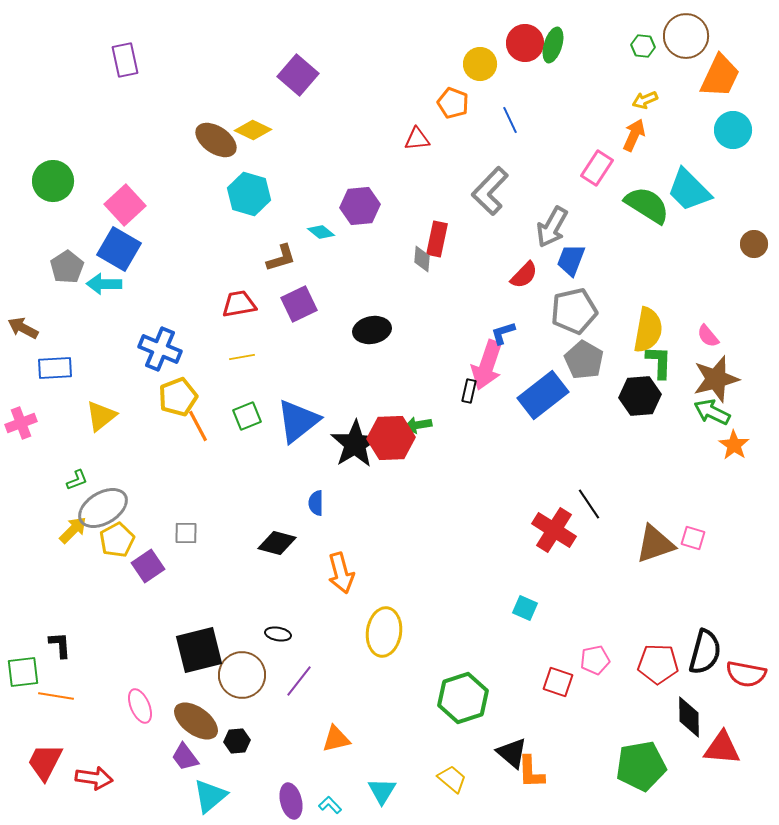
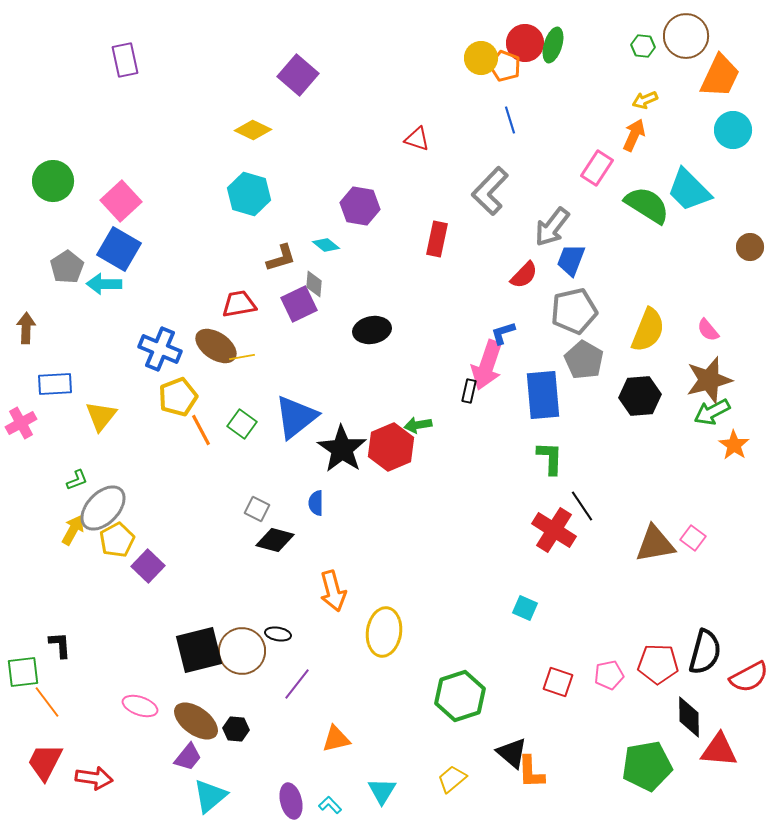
yellow circle at (480, 64): moved 1 px right, 6 px up
orange pentagon at (453, 103): moved 52 px right, 37 px up
blue line at (510, 120): rotated 8 degrees clockwise
red triangle at (417, 139): rotated 24 degrees clockwise
brown ellipse at (216, 140): moved 206 px down
pink square at (125, 205): moved 4 px left, 4 px up
purple hexagon at (360, 206): rotated 15 degrees clockwise
gray arrow at (552, 227): rotated 9 degrees clockwise
cyan diamond at (321, 232): moved 5 px right, 13 px down
brown circle at (754, 244): moved 4 px left, 3 px down
gray diamond at (422, 259): moved 108 px left, 25 px down
brown arrow at (23, 328): moved 3 px right; rotated 64 degrees clockwise
yellow semicircle at (648, 330): rotated 12 degrees clockwise
pink semicircle at (708, 336): moved 6 px up
green L-shape at (659, 362): moved 109 px left, 96 px down
blue rectangle at (55, 368): moved 16 px down
brown star at (716, 379): moved 7 px left, 1 px down
blue rectangle at (543, 395): rotated 57 degrees counterclockwise
green arrow at (712, 412): rotated 54 degrees counterclockwise
yellow triangle at (101, 416): rotated 12 degrees counterclockwise
green square at (247, 416): moved 5 px left, 8 px down; rotated 32 degrees counterclockwise
blue triangle at (298, 421): moved 2 px left, 4 px up
pink cross at (21, 423): rotated 8 degrees counterclockwise
orange line at (198, 426): moved 3 px right, 4 px down
red hexagon at (391, 438): moved 9 px down; rotated 21 degrees counterclockwise
black star at (355, 444): moved 13 px left, 5 px down; rotated 6 degrees counterclockwise
black line at (589, 504): moved 7 px left, 2 px down
gray ellipse at (103, 508): rotated 15 degrees counterclockwise
yellow arrow at (73, 530): rotated 16 degrees counterclockwise
gray square at (186, 533): moved 71 px right, 24 px up; rotated 25 degrees clockwise
pink square at (693, 538): rotated 20 degrees clockwise
black diamond at (277, 543): moved 2 px left, 3 px up
brown triangle at (655, 544): rotated 9 degrees clockwise
purple square at (148, 566): rotated 12 degrees counterclockwise
orange arrow at (341, 573): moved 8 px left, 18 px down
pink pentagon at (595, 660): moved 14 px right, 15 px down
red semicircle at (746, 674): moved 3 px right, 3 px down; rotated 39 degrees counterclockwise
brown circle at (242, 675): moved 24 px up
purple line at (299, 681): moved 2 px left, 3 px down
orange line at (56, 696): moved 9 px left, 6 px down; rotated 44 degrees clockwise
green hexagon at (463, 698): moved 3 px left, 2 px up
pink ellipse at (140, 706): rotated 48 degrees counterclockwise
black hexagon at (237, 741): moved 1 px left, 12 px up; rotated 10 degrees clockwise
red triangle at (722, 748): moved 3 px left, 2 px down
purple trapezoid at (185, 757): moved 3 px right; rotated 104 degrees counterclockwise
green pentagon at (641, 766): moved 6 px right
yellow trapezoid at (452, 779): rotated 80 degrees counterclockwise
